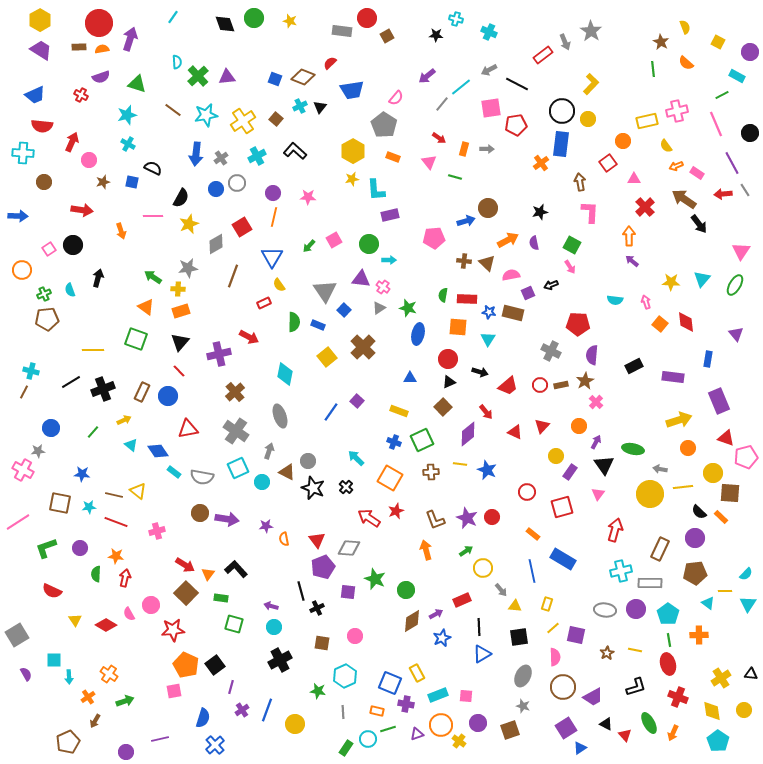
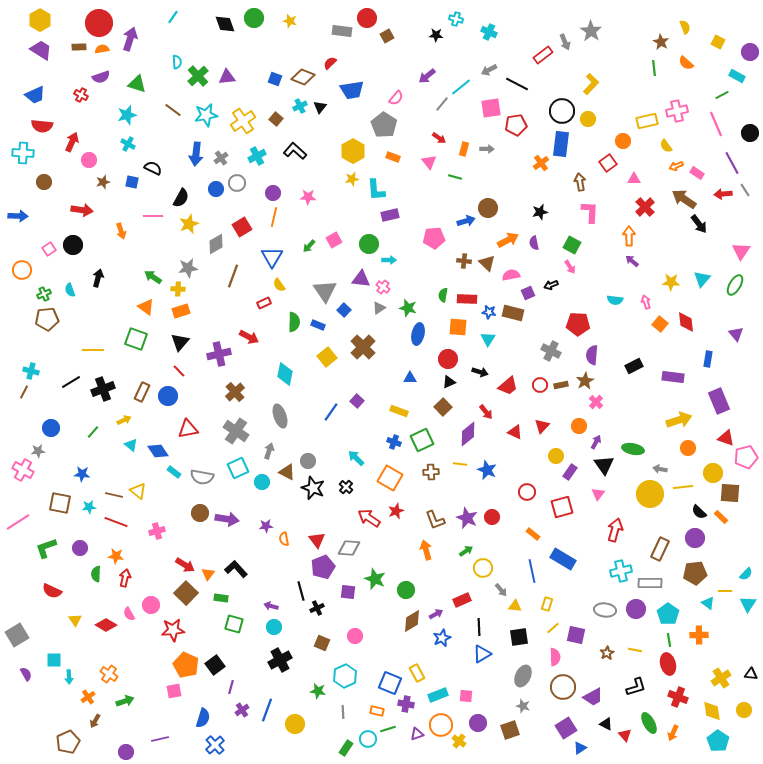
green line at (653, 69): moved 1 px right, 1 px up
brown square at (322, 643): rotated 14 degrees clockwise
